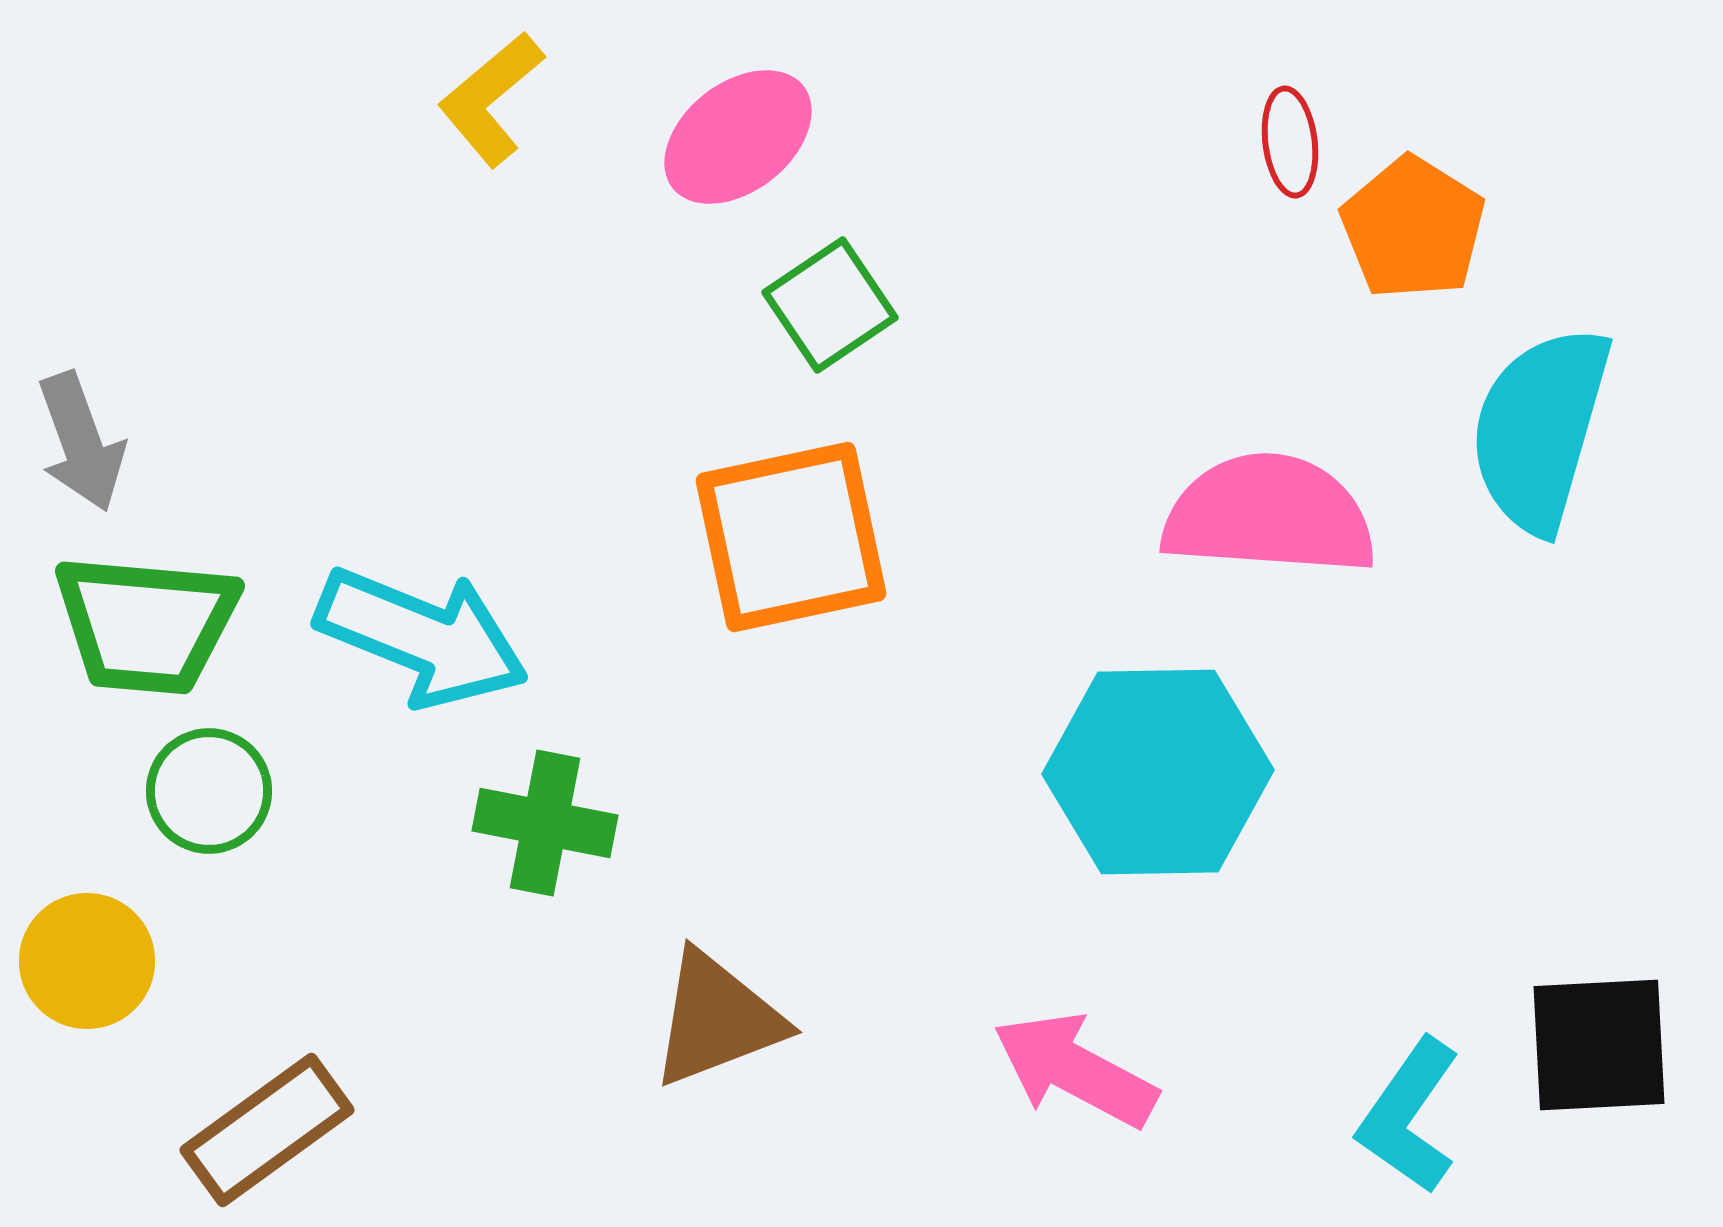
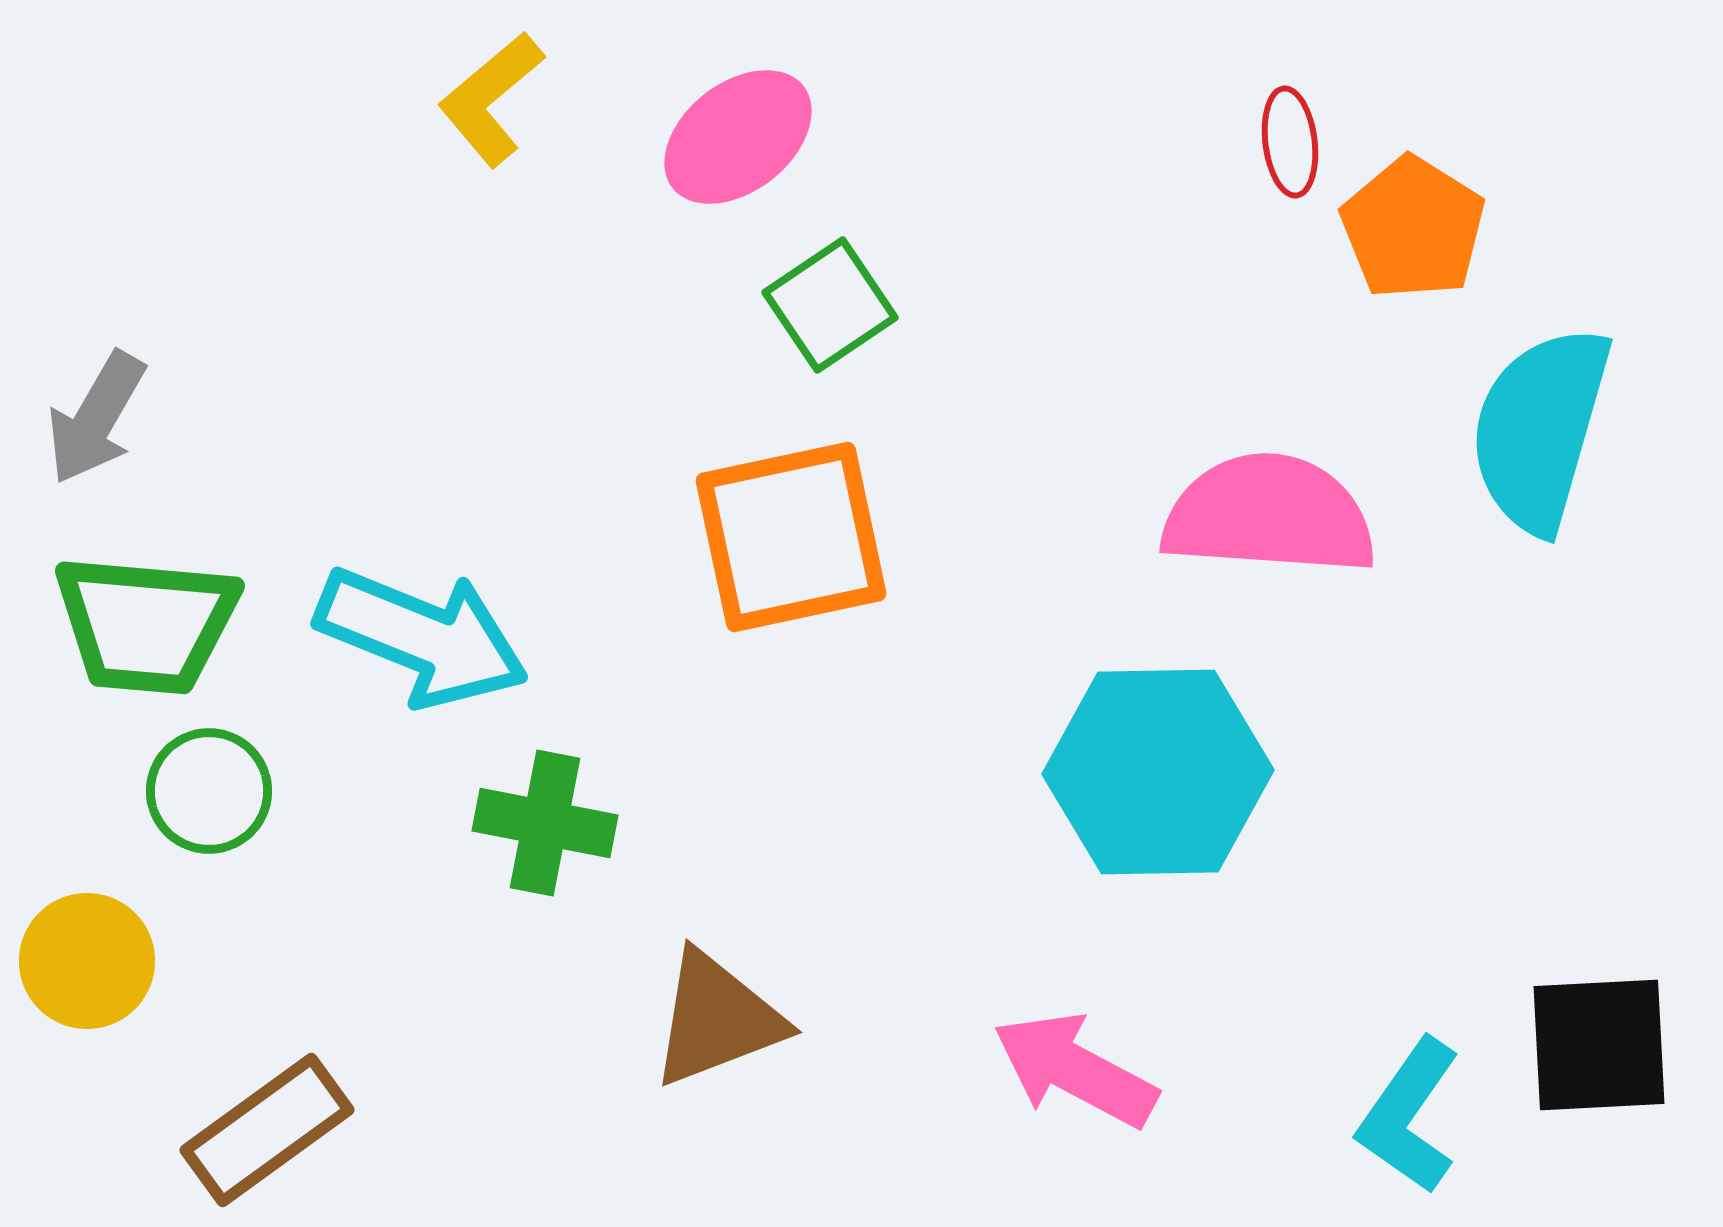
gray arrow: moved 15 px right, 24 px up; rotated 50 degrees clockwise
